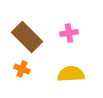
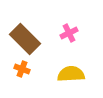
pink cross: rotated 18 degrees counterclockwise
brown rectangle: moved 2 px left, 2 px down
